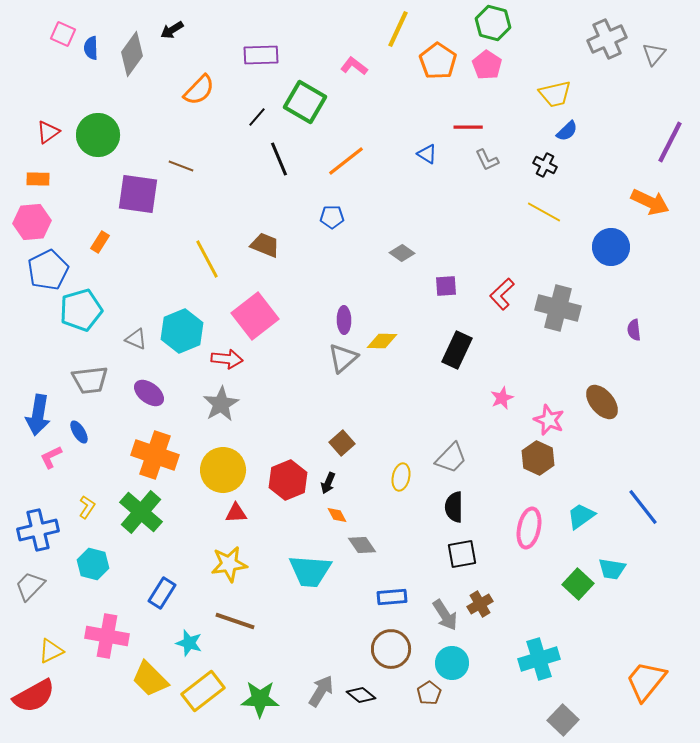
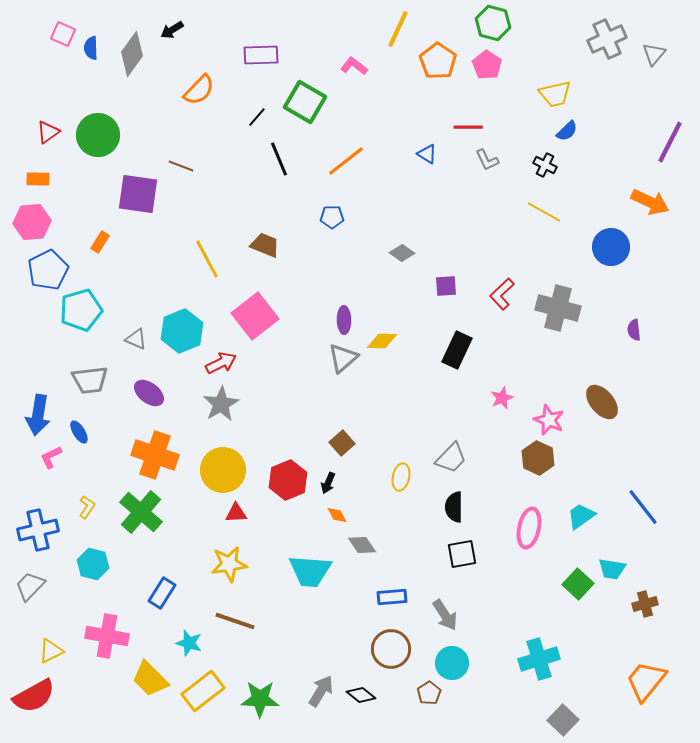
red arrow at (227, 359): moved 6 px left, 4 px down; rotated 32 degrees counterclockwise
brown cross at (480, 604): moved 165 px right; rotated 15 degrees clockwise
